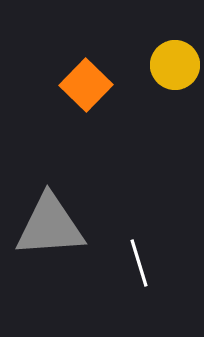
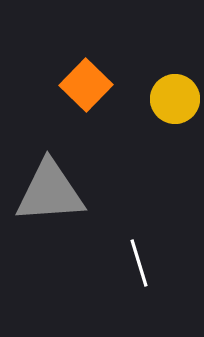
yellow circle: moved 34 px down
gray triangle: moved 34 px up
